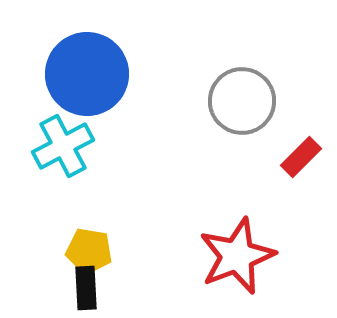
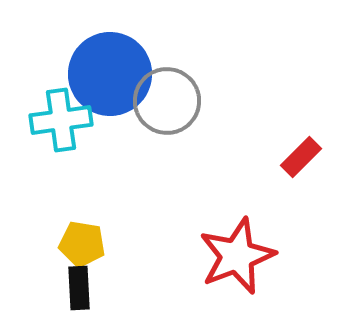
blue circle: moved 23 px right
gray circle: moved 75 px left
cyan cross: moved 2 px left, 26 px up; rotated 20 degrees clockwise
yellow pentagon: moved 7 px left, 7 px up
black rectangle: moved 7 px left
